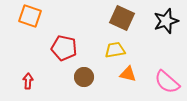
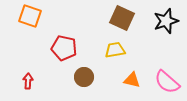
orange triangle: moved 4 px right, 6 px down
